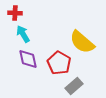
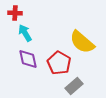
cyan arrow: moved 2 px right, 1 px up
